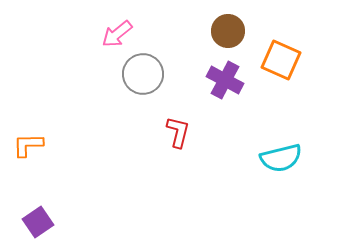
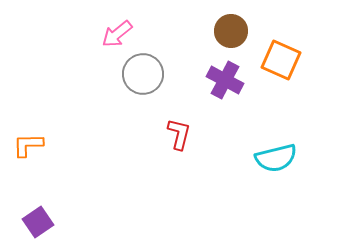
brown circle: moved 3 px right
red L-shape: moved 1 px right, 2 px down
cyan semicircle: moved 5 px left
